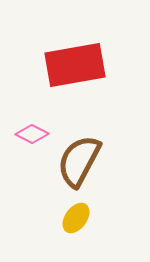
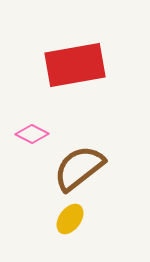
brown semicircle: moved 7 px down; rotated 24 degrees clockwise
yellow ellipse: moved 6 px left, 1 px down
